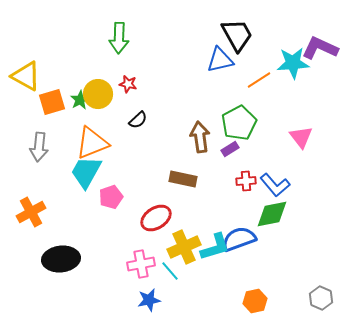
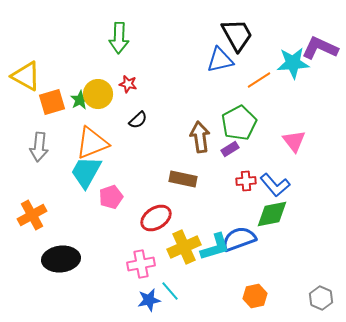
pink triangle: moved 7 px left, 4 px down
orange cross: moved 1 px right, 3 px down
cyan line: moved 20 px down
orange hexagon: moved 5 px up
